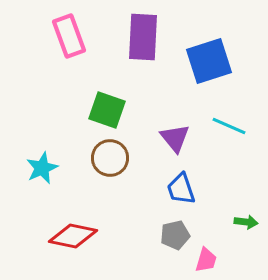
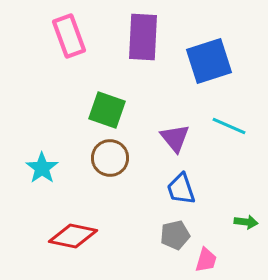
cyan star: rotated 12 degrees counterclockwise
